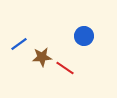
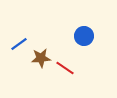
brown star: moved 1 px left, 1 px down
